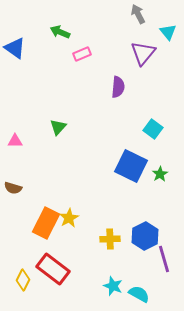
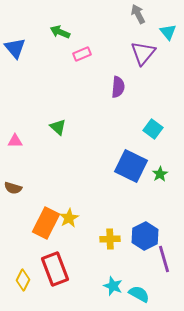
blue triangle: rotated 15 degrees clockwise
green triangle: rotated 30 degrees counterclockwise
red rectangle: moved 2 px right; rotated 32 degrees clockwise
